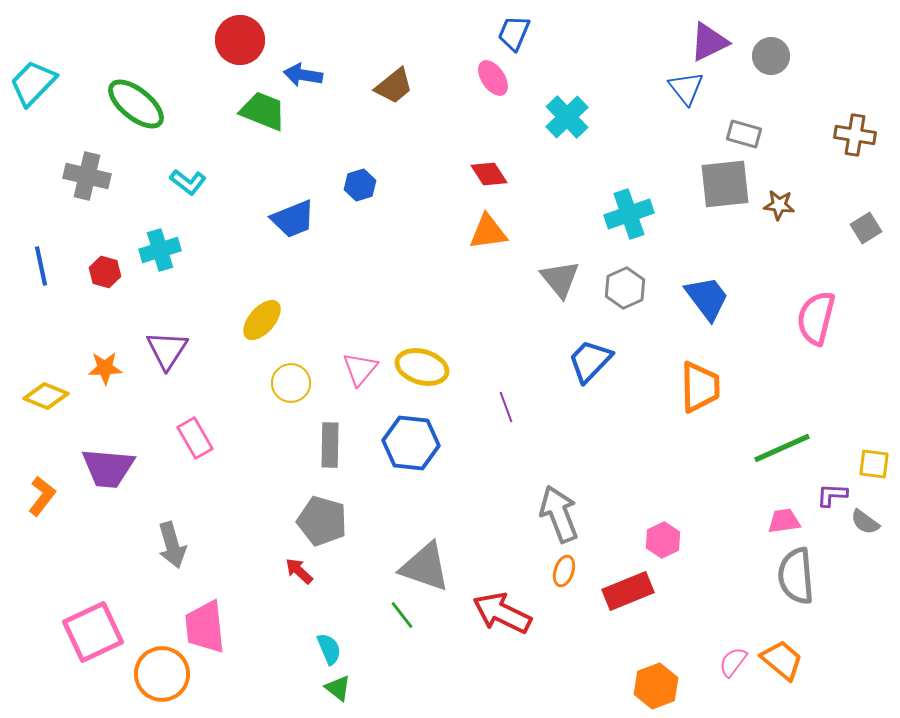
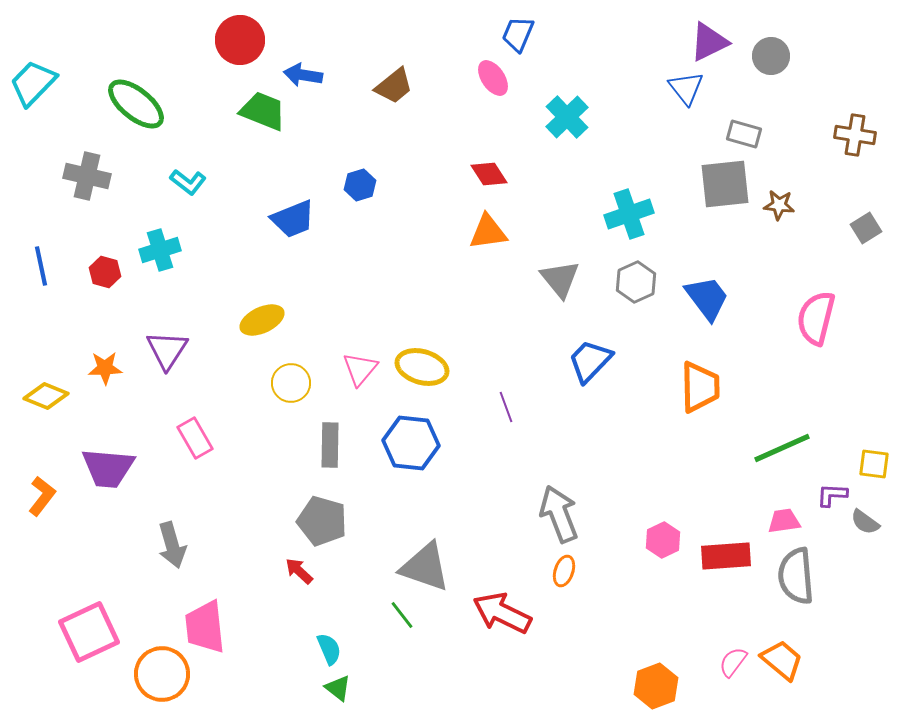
blue trapezoid at (514, 33): moved 4 px right, 1 px down
gray hexagon at (625, 288): moved 11 px right, 6 px up
yellow ellipse at (262, 320): rotated 24 degrees clockwise
red rectangle at (628, 591): moved 98 px right, 35 px up; rotated 18 degrees clockwise
pink square at (93, 632): moved 4 px left
